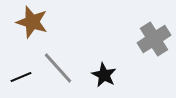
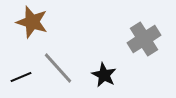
gray cross: moved 10 px left
